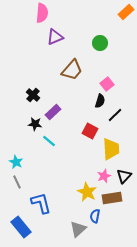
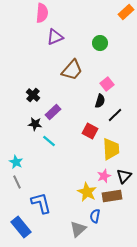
brown rectangle: moved 2 px up
